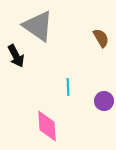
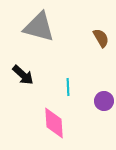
gray triangle: moved 1 px right, 1 px down; rotated 20 degrees counterclockwise
black arrow: moved 7 px right, 19 px down; rotated 20 degrees counterclockwise
pink diamond: moved 7 px right, 3 px up
